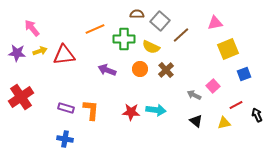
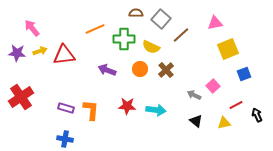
brown semicircle: moved 1 px left, 1 px up
gray square: moved 1 px right, 2 px up
red star: moved 4 px left, 6 px up
